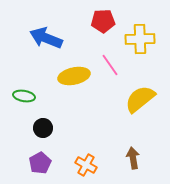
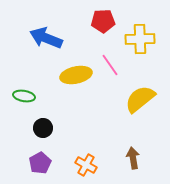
yellow ellipse: moved 2 px right, 1 px up
